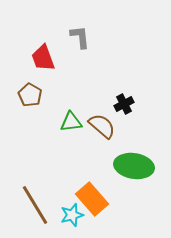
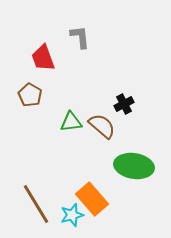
brown line: moved 1 px right, 1 px up
